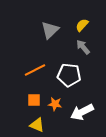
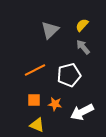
white pentagon: rotated 20 degrees counterclockwise
